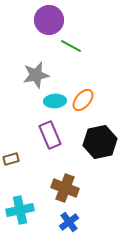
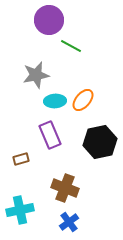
brown rectangle: moved 10 px right
